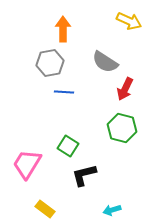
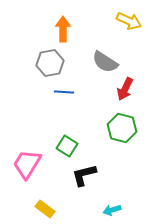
green square: moved 1 px left
